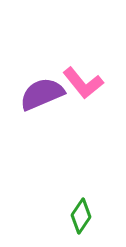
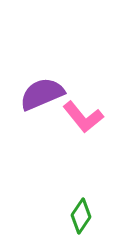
pink L-shape: moved 34 px down
